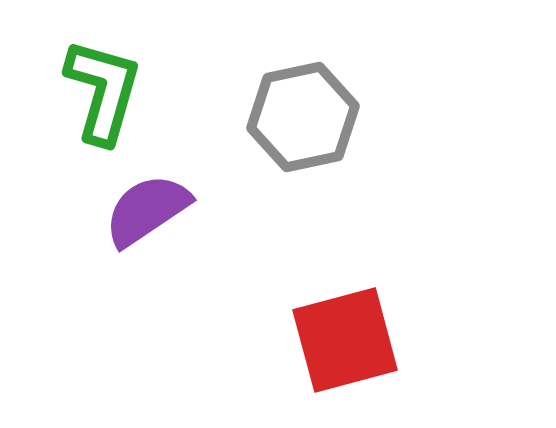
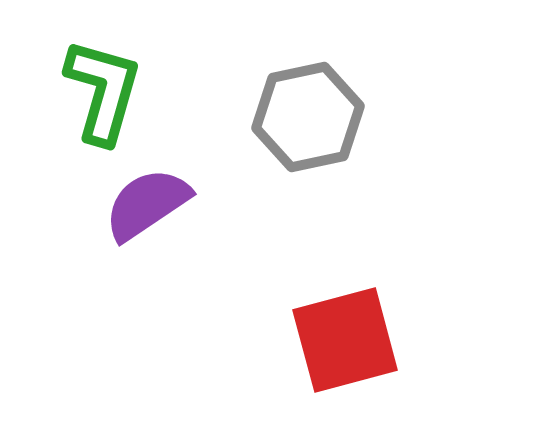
gray hexagon: moved 5 px right
purple semicircle: moved 6 px up
